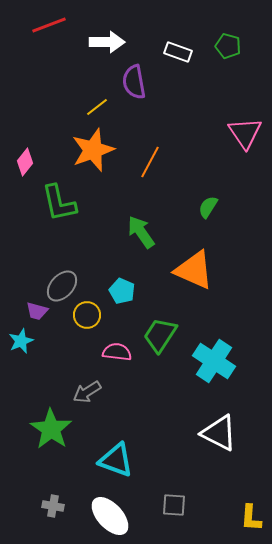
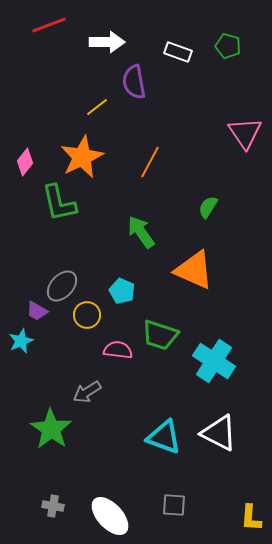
orange star: moved 11 px left, 7 px down; rotated 6 degrees counterclockwise
purple trapezoid: rotated 15 degrees clockwise
green trapezoid: rotated 105 degrees counterclockwise
pink semicircle: moved 1 px right, 2 px up
cyan triangle: moved 48 px right, 23 px up
